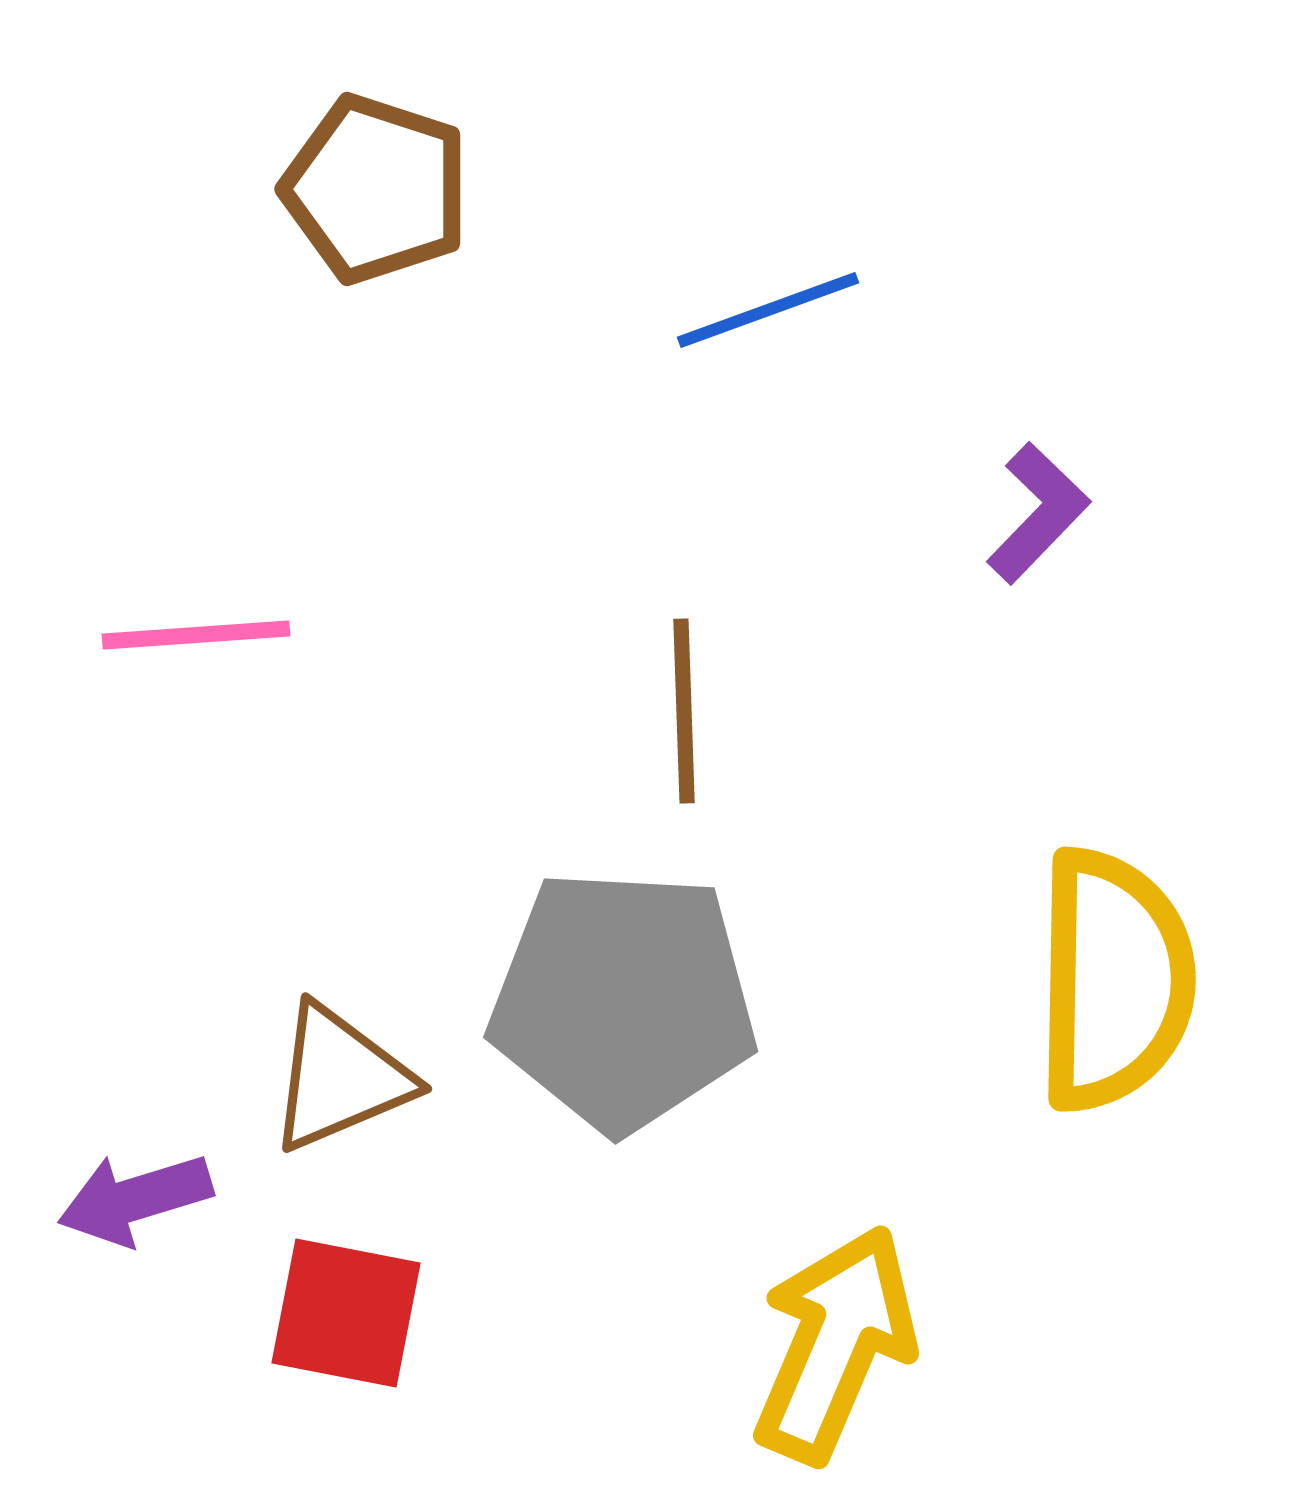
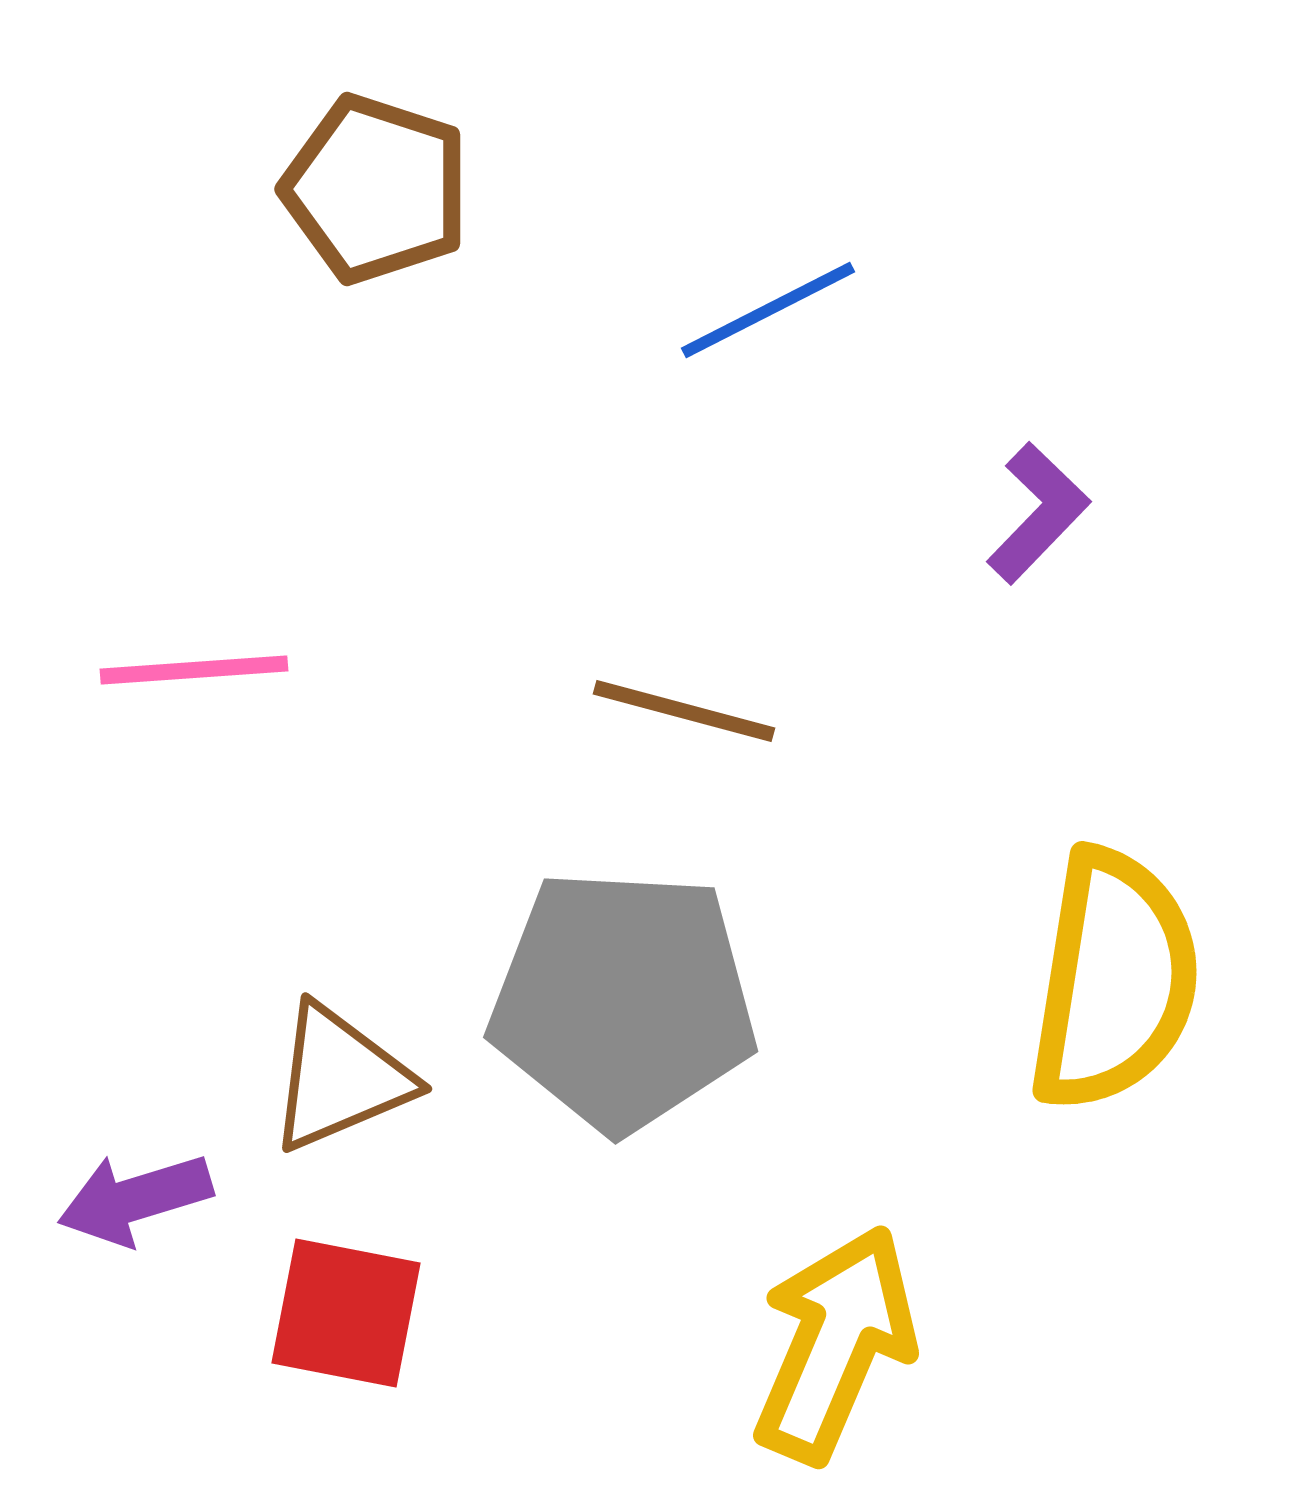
blue line: rotated 7 degrees counterclockwise
pink line: moved 2 px left, 35 px down
brown line: rotated 73 degrees counterclockwise
yellow semicircle: rotated 8 degrees clockwise
